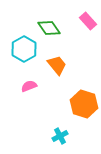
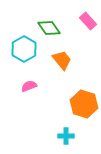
orange trapezoid: moved 5 px right, 5 px up
cyan cross: moved 6 px right; rotated 28 degrees clockwise
